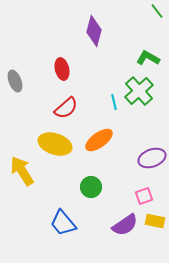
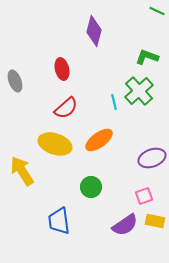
green line: rotated 28 degrees counterclockwise
green L-shape: moved 1 px left, 1 px up; rotated 10 degrees counterclockwise
blue trapezoid: moved 4 px left, 2 px up; rotated 32 degrees clockwise
